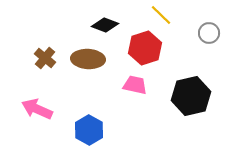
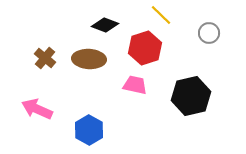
brown ellipse: moved 1 px right
